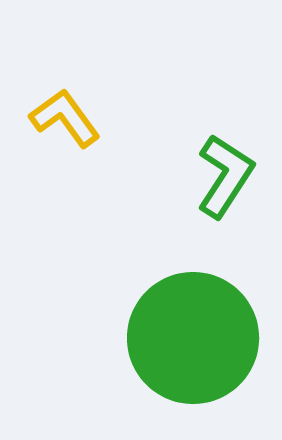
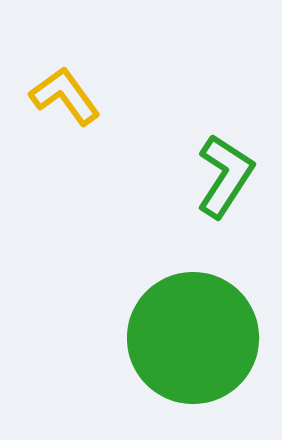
yellow L-shape: moved 22 px up
